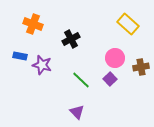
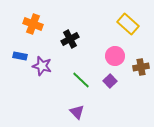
black cross: moved 1 px left
pink circle: moved 2 px up
purple star: moved 1 px down
purple square: moved 2 px down
